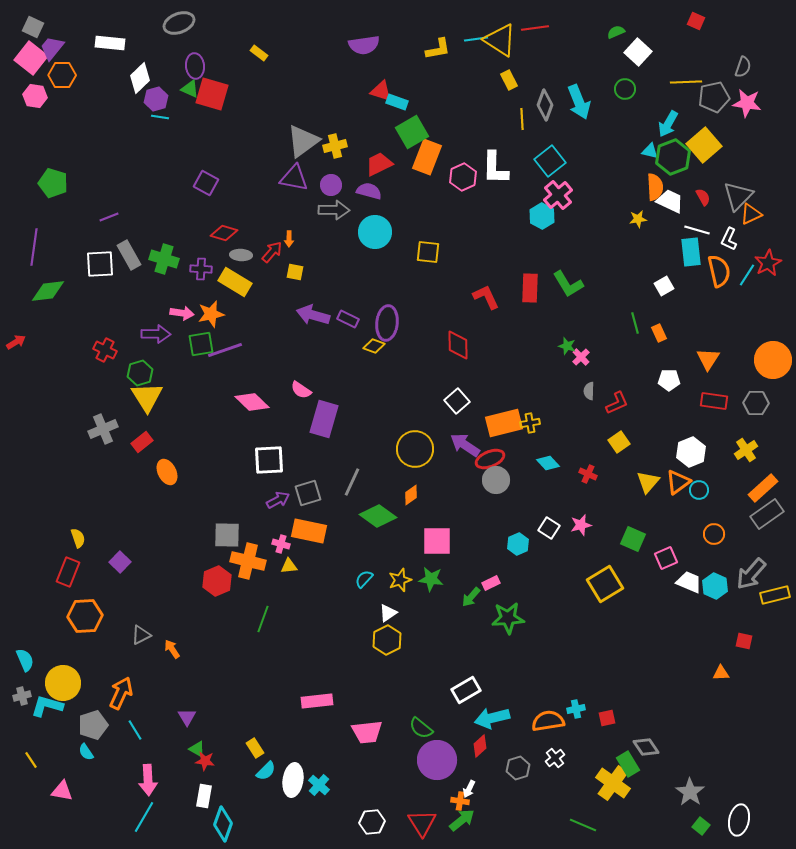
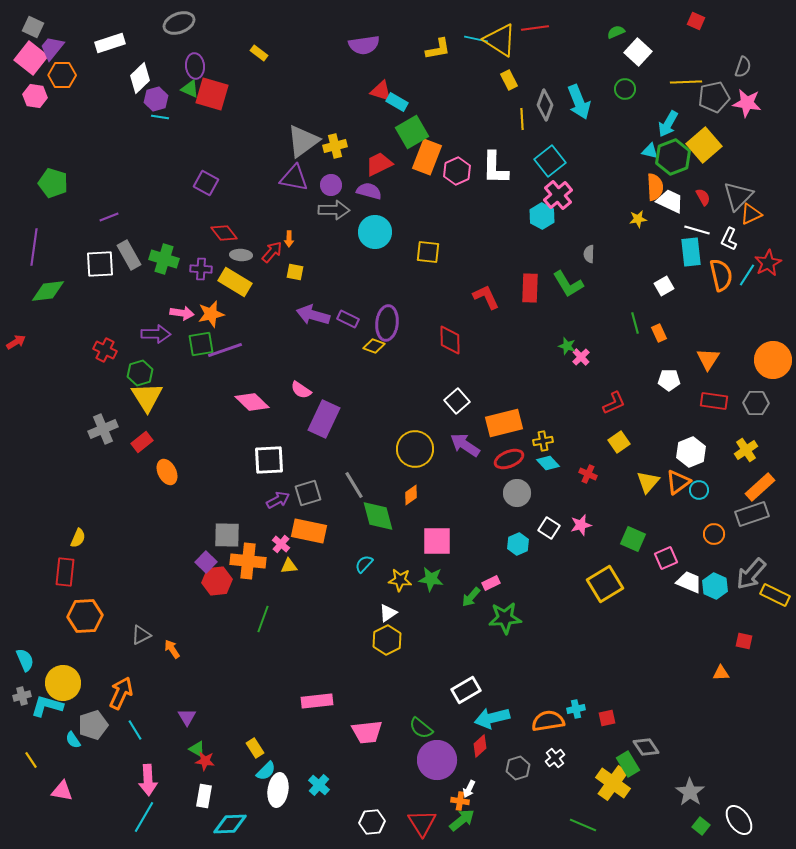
cyan line at (476, 39): rotated 20 degrees clockwise
white rectangle at (110, 43): rotated 24 degrees counterclockwise
cyan rectangle at (397, 102): rotated 10 degrees clockwise
pink hexagon at (463, 177): moved 6 px left, 6 px up
red diamond at (224, 233): rotated 36 degrees clockwise
orange semicircle at (719, 271): moved 2 px right, 4 px down
red diamond at (458, 345): moved 8 px left, 5 px up
gray semicircle at (589, 391): moved 137 px up
red L-shape at (617, 403): moved 3 px left
purple rectangle at (324, 419): rotated 9 degrees clockwise
yellow cross at (530, 423): moved 13 px right, 18 px down
red ellipse at (490, 459): moved 19 px right
gray circle at (496, 480): moved 21 px right, 13 px down
gray line at (352, 482): moved 2 px right, 3 px down; rotated 56 degrees counterclockwise
orange rectangle at (763, 488): moved 3 px left, 1 px up
gray rectangle at (767, 514): moved 15 px left; rotated 16 degrees clockwise
green diamond at (378, 516): rotated 39 degrees clockwise
yellow semicircle at (78, 538): rotated 42 degrees clockwise
pink cross at (281, 544): rotated 24 degrees clockwise
orange cross at (248, 561): rotated 8 degrees counterclockwise
purple square at (120, 562): moved 86 px right
red rectangle at (68, 572): moved 3 px left; rotated 16 degrees counterclockwise
cyan semicircle at (364, 579): moved 15 px up
yellow star at (400, 580): rotated 25 degrees clockwise
red hexagon at (217, 581): rotated 16 degrees clockwise
yellow rectangle at (775, 595): rotated 40 degrees clockwise
green star at (508, 618): moved 3 px left
cyan semicircle at (86, 752): moved 13 px left, 12 px up
white ellipse at (293, 780): moved 15 px left, 10 px down
white ellipse at (739, 820): rotated 48 degrees counterclockwise
cyan diamond at (223, 824): moved 7 px right; rotated 68 degrees clockwise
